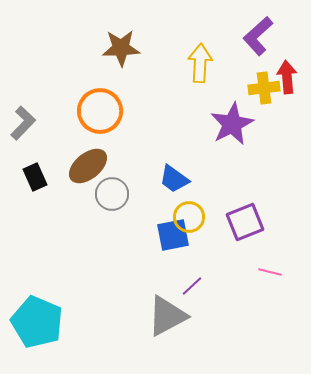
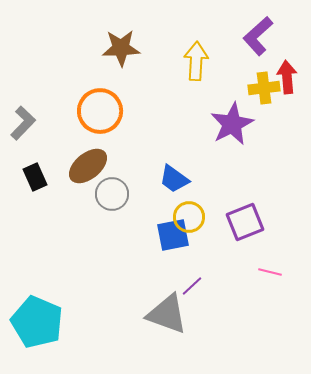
yellow arrow: moved 4 px left, 2 px up
gray triangle: moved 2 px up; rotated 48 degrees clockwise
